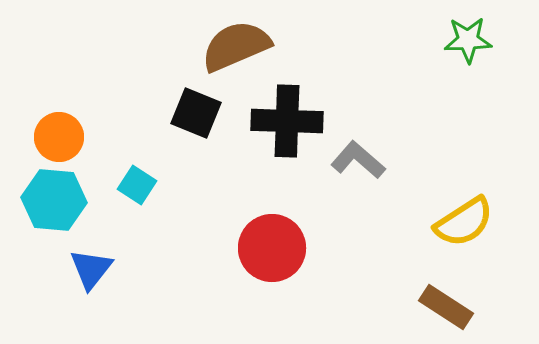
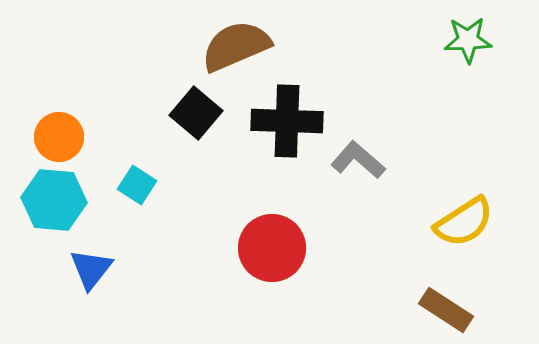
black square: rotated 18 degrees clockwise
brown rectangle: moved 3 px down
